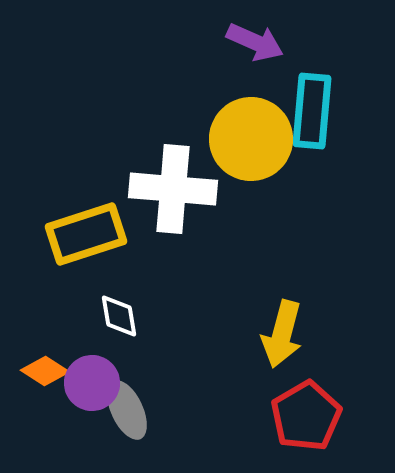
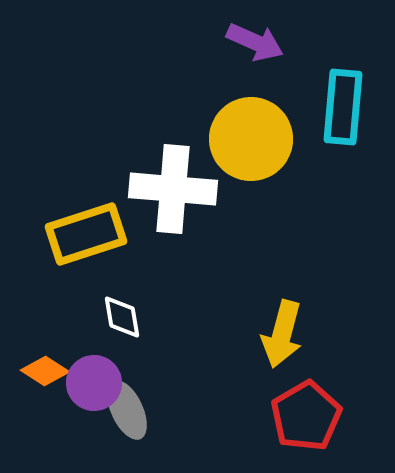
cyan rectangle: moved 31 px right, 4 px up
white diamond: moved 3 px right, 1 px down
purple circle: moved 2 px right
